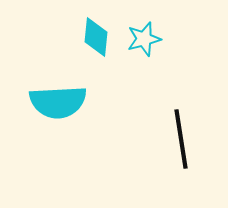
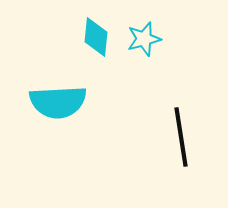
black line: moved 2 px up
